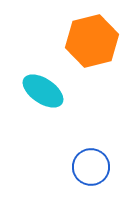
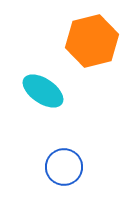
blue circle: moved 27 px left
